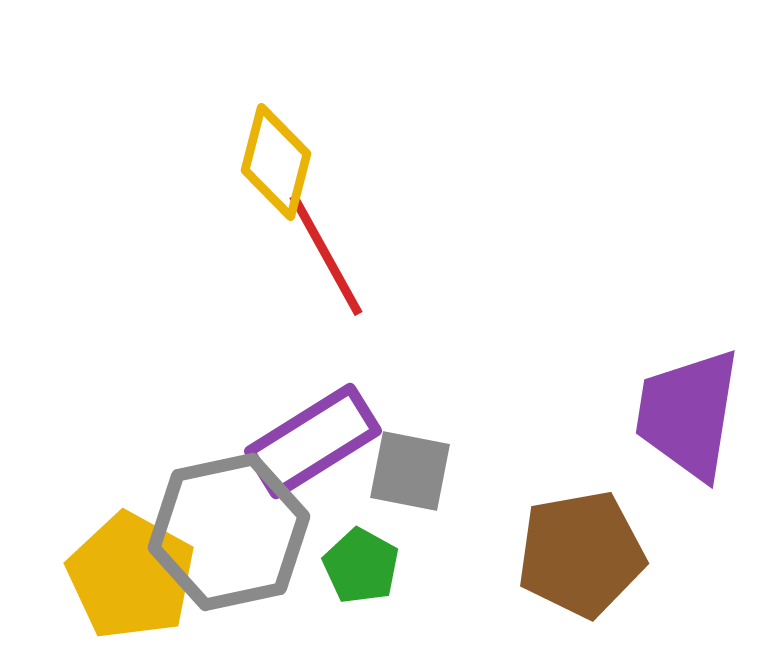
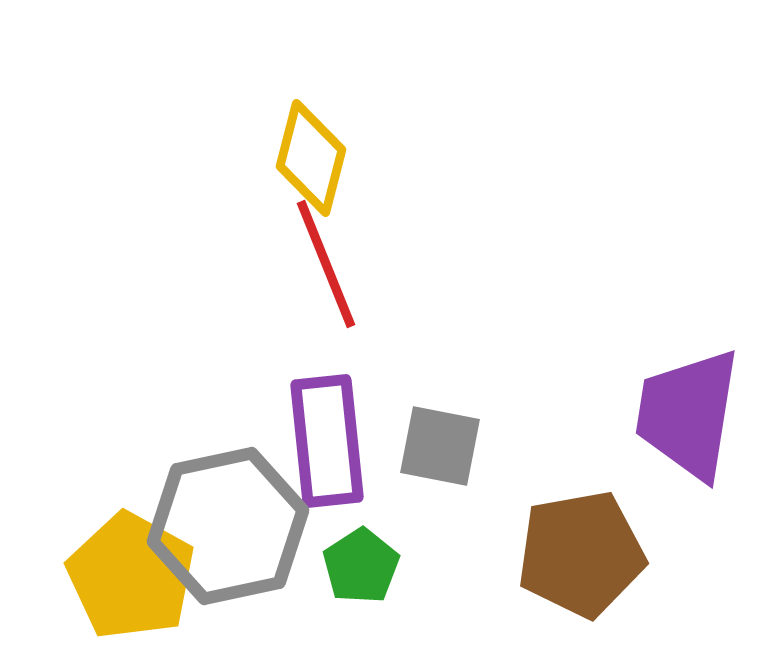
yellow diamond: moved 35 px right, 4 px up
red line: moved 9 px down; rotated 7 degrees clockwise
purple rectangle: moved 14 px right; rotated 64 degrees counterclockwise
gray square: moved 30 px right, 25 px up
gray hexagon: moved 1 px left, 6 px up
green pentagon: rotated 10 degrees clockwise
